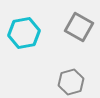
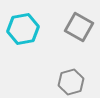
cyan hexagon: moved 1 px left, 4 px up
